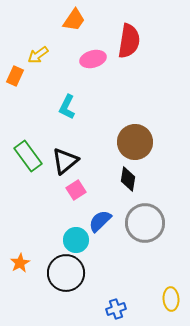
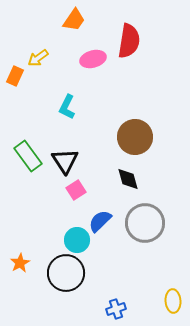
yellow arrow: moved 3 px down
brown circle: moved 5 px up
black triangle: rotated 24 degrees counterclockwise
black diamond: rotated 25 degrees counterclockwise
cyan circle: moved 1 px right
yellow ellipse: moved 2 px right, 2 px down
